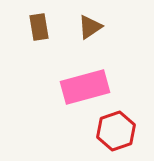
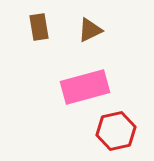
brown triangle: moved 3 px down; rotated 8 degrees clockwise
red hexagon: rotated 6 degrees clockwise
